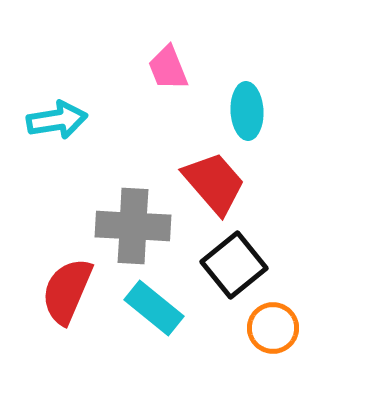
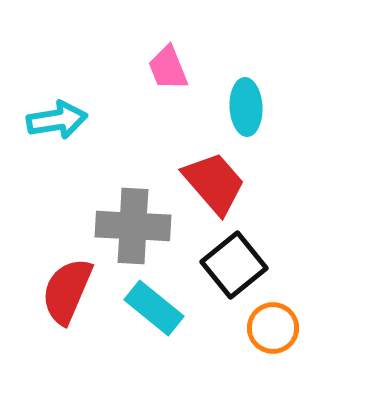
cyan ellipse: moved 1 px left, 4 px up
